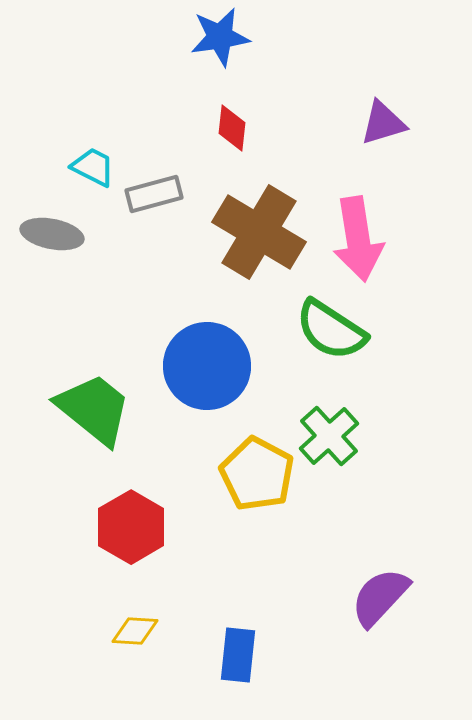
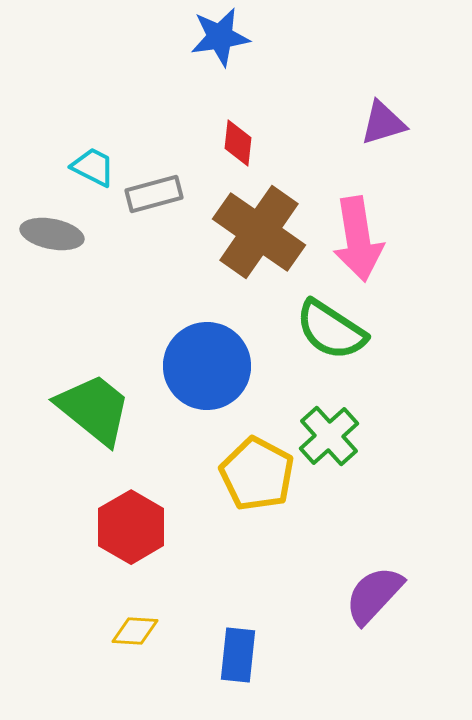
red diamond: moved 6 px right, 15 px down
brown cross: rotated 4 degrees clockwise
purple semicircle: moved 6 px left, 2 px up
